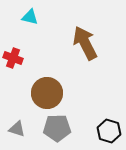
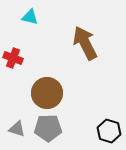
gray pentagon: moved 9 px left
